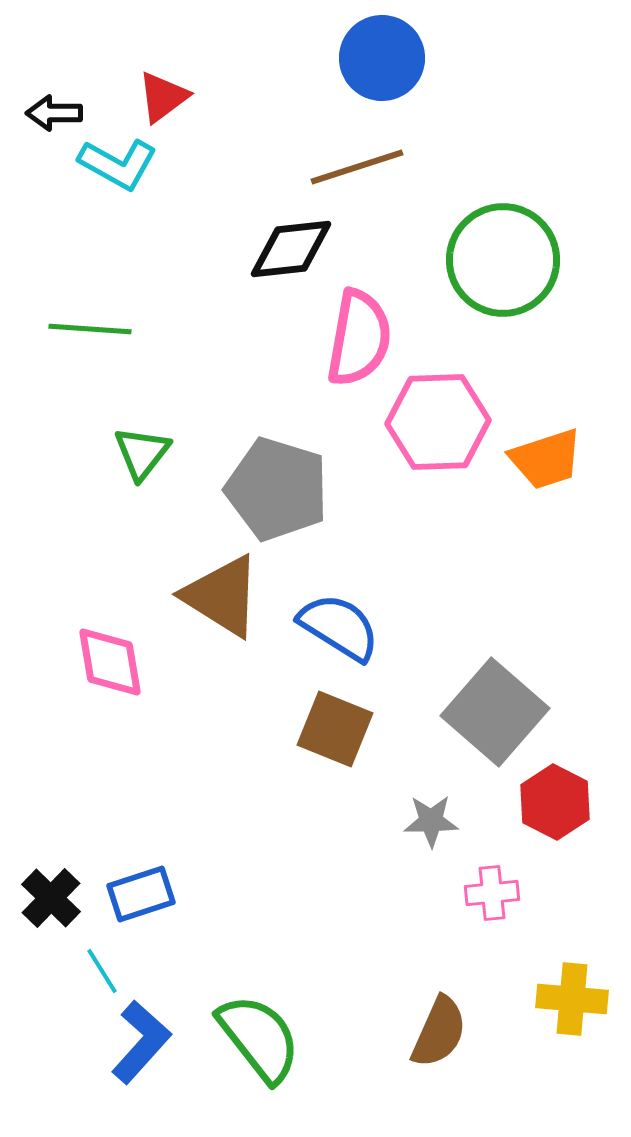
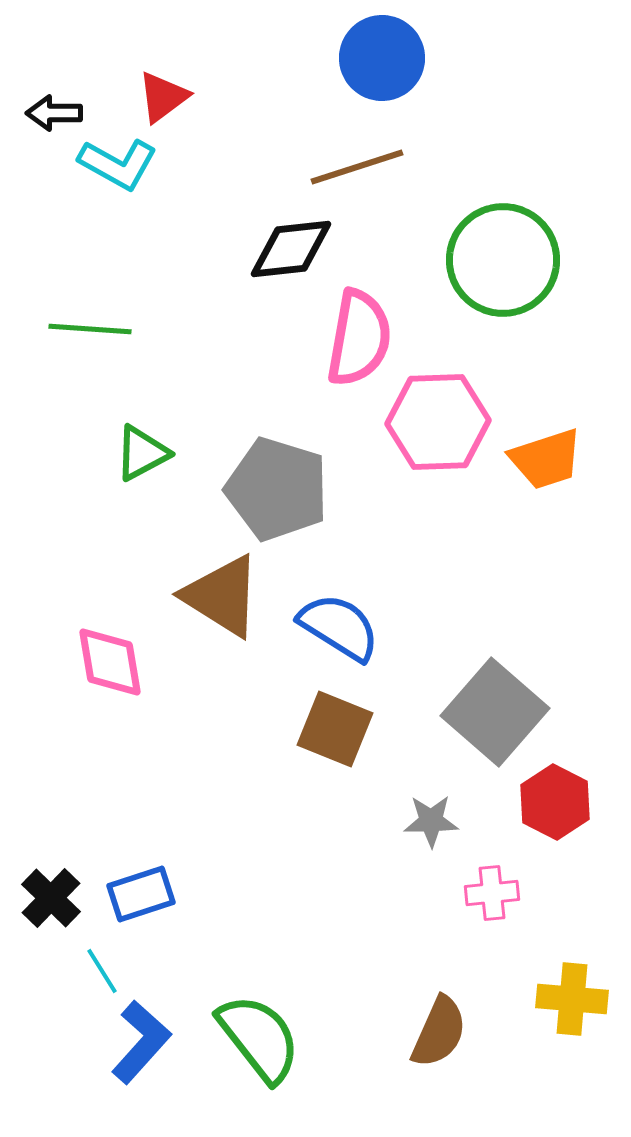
green triangle: rotated 24 degrees clockwise
